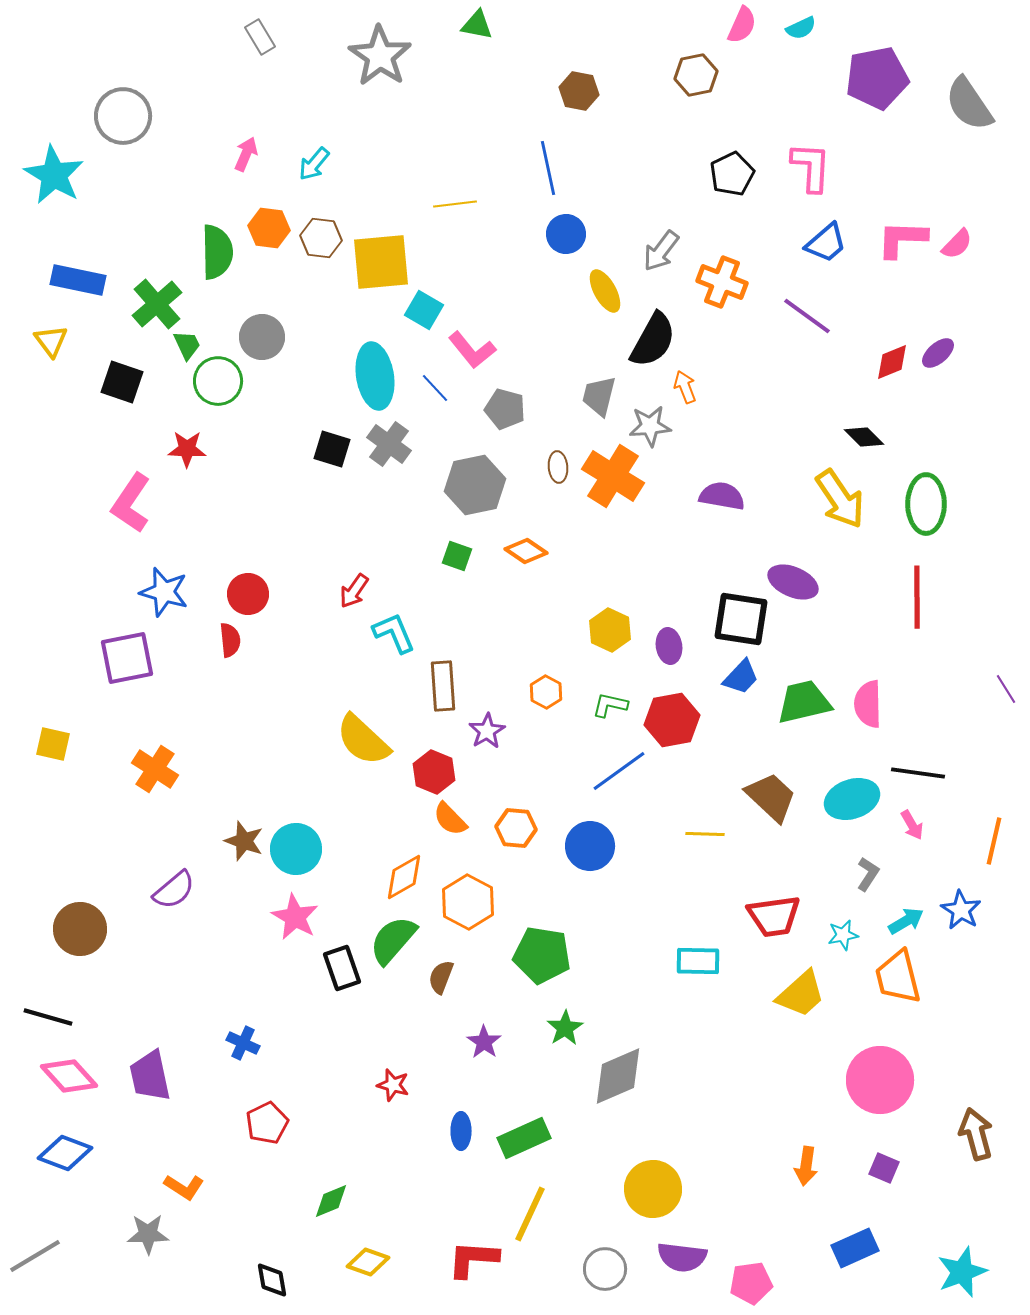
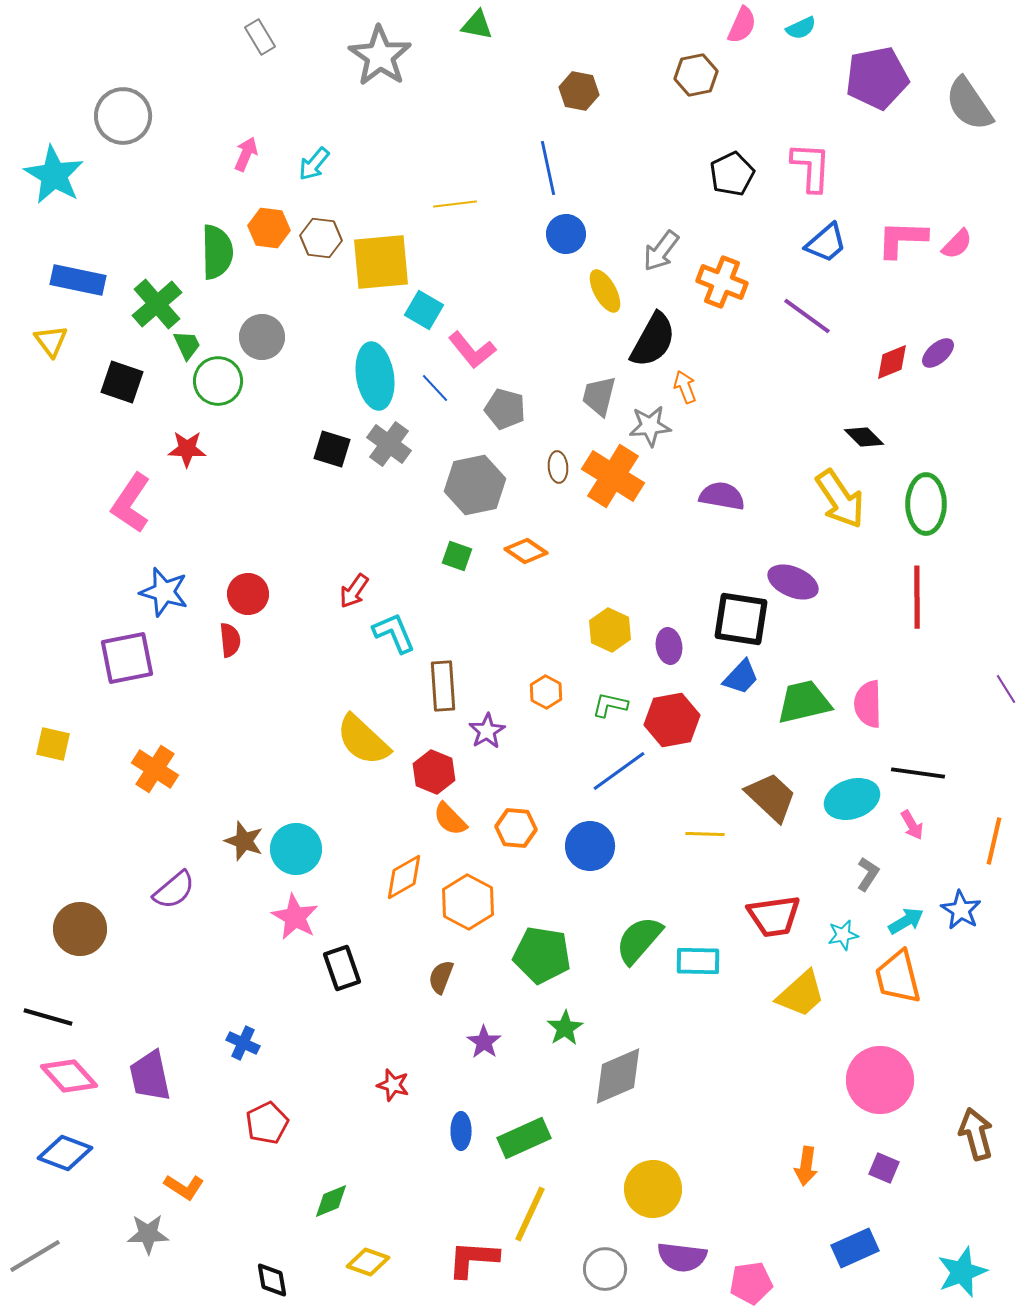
green semicircle at (393, 940): moved 246 px right
